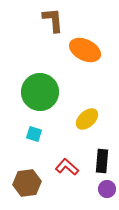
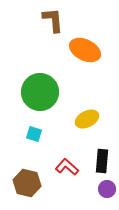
yellow ellipse: rotated 15 degrees clockwise
brown hexagon: rotated 20 degrees clockwise
